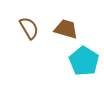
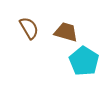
brown trapezoid: moved 3 px down
